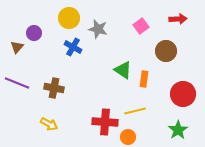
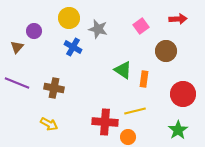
purple circle: moved 2 px up
